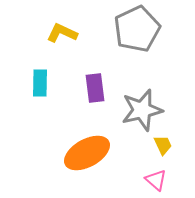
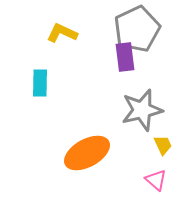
purple rectangle: moved 30 px right, 31 px up
